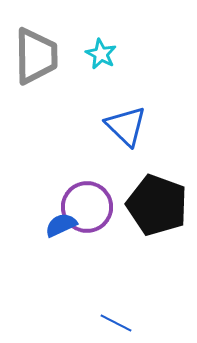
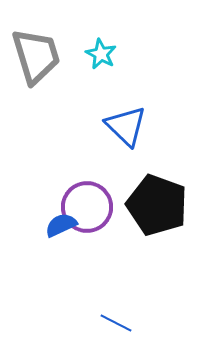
gray trapezoid: rotated 16 degrees counterclockwise
